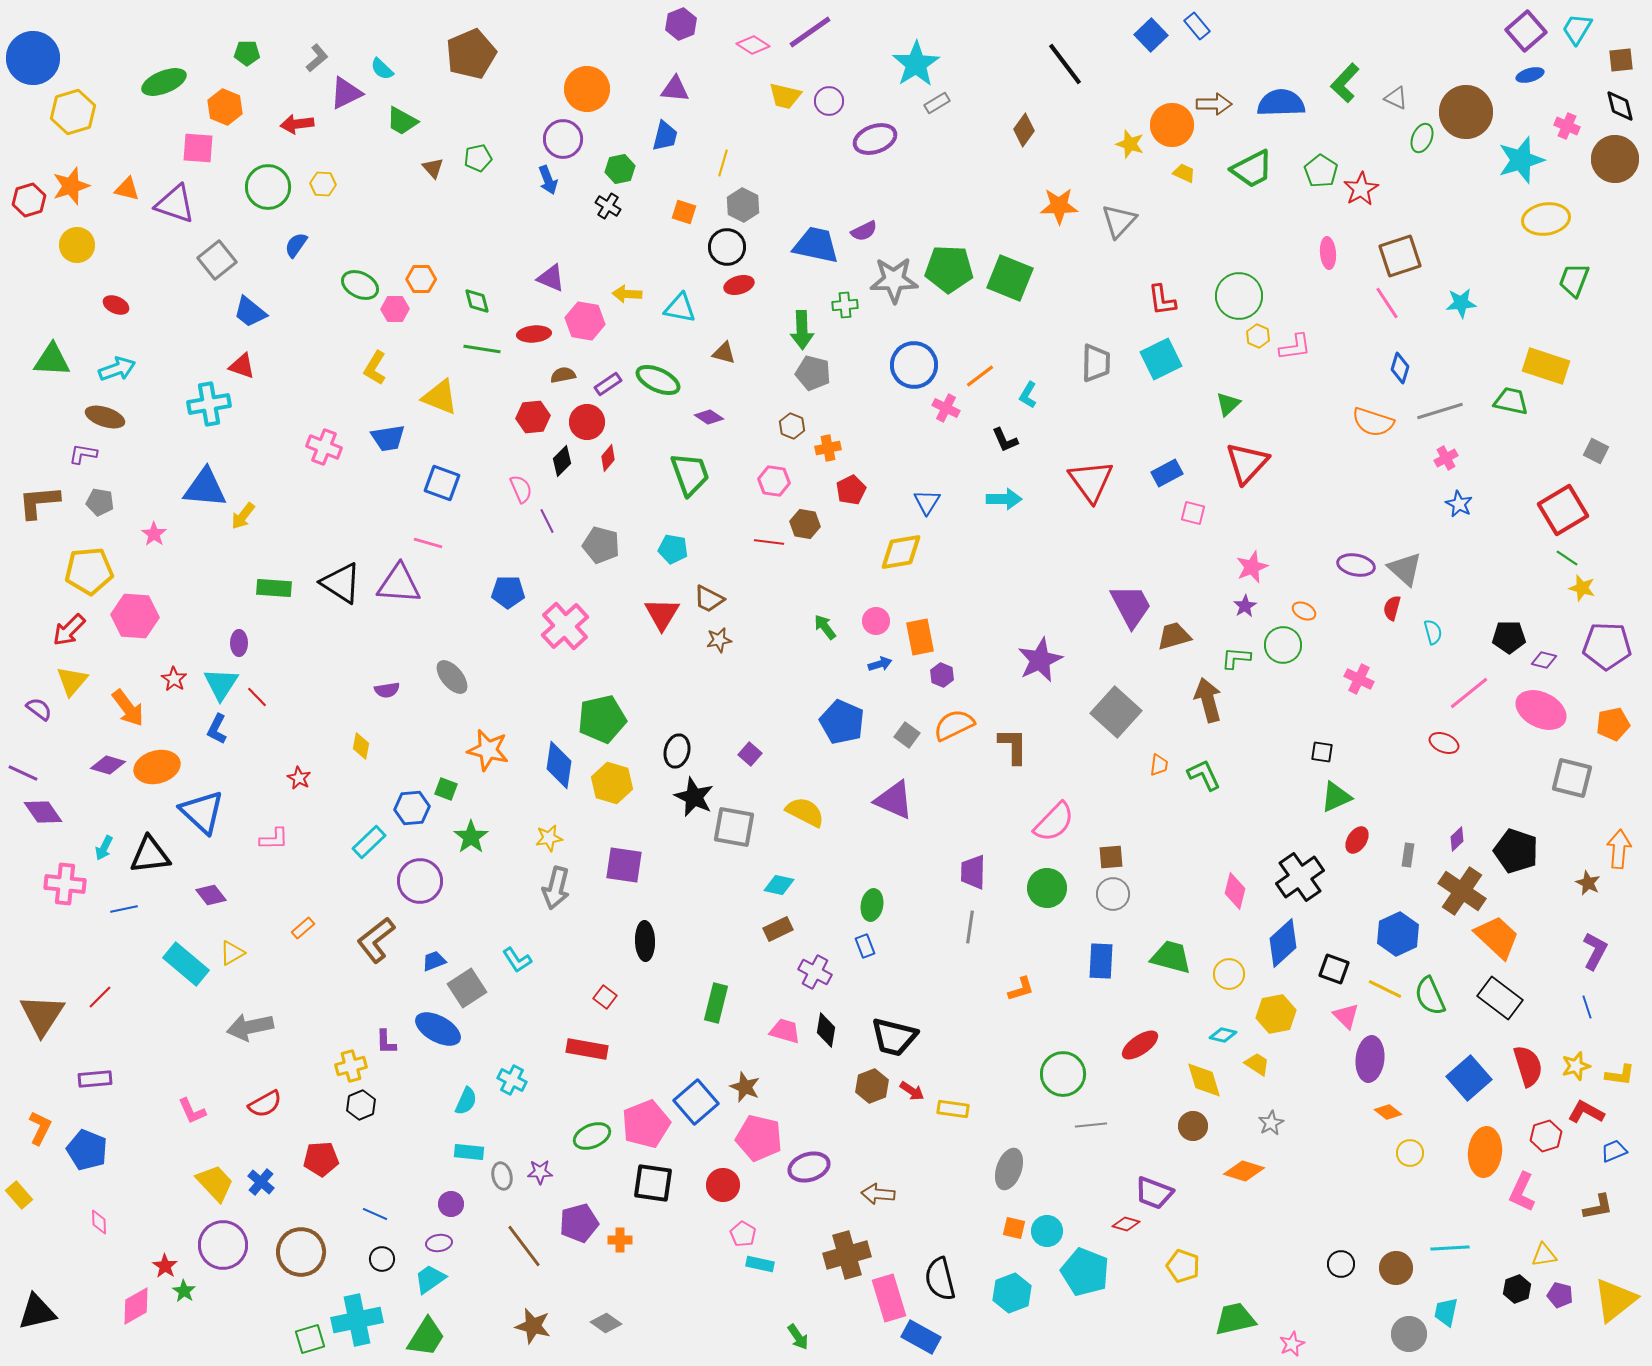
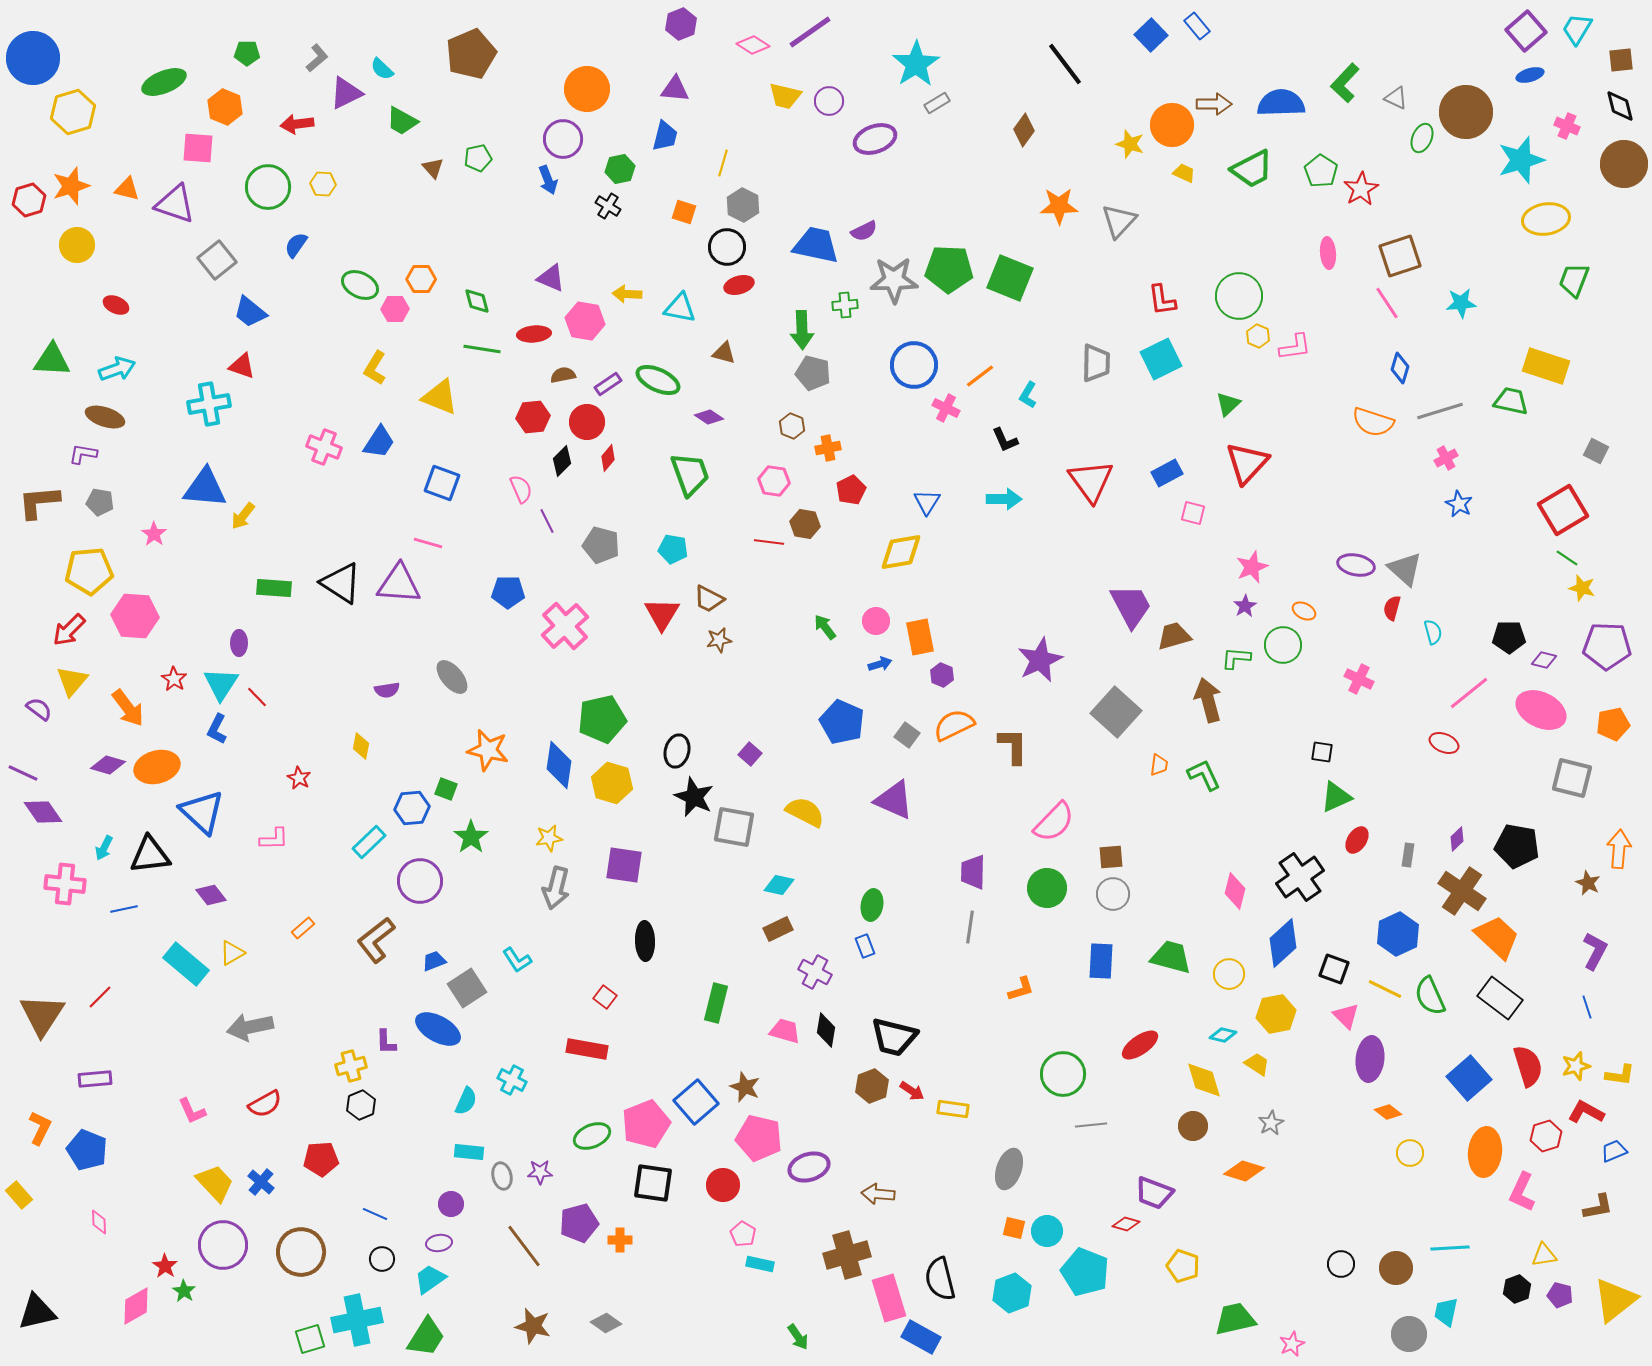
brown circle at (1615, 159): moved 9 px right, 5 px down
blue trapezoid at (388, 438): moved 9 px left, 4 px down; rotated 48 degrees counterclockwise
black pentagon at (1516, 851): moved 1 px right, 5 px up; rotated 9 degrees counterclockwise
